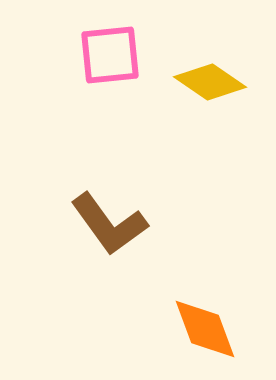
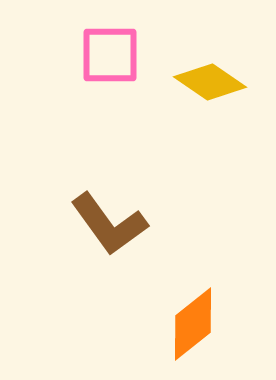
pink square: rotated 6 degrees clockwise
orange diamond: moved 12 px left, 5 px up; rotated 72 degrees clockwise
